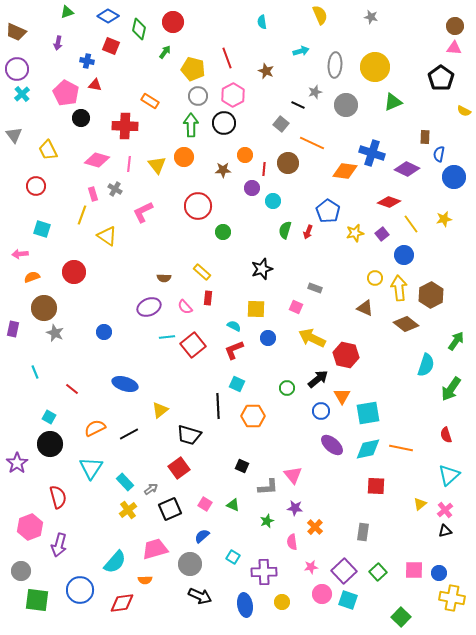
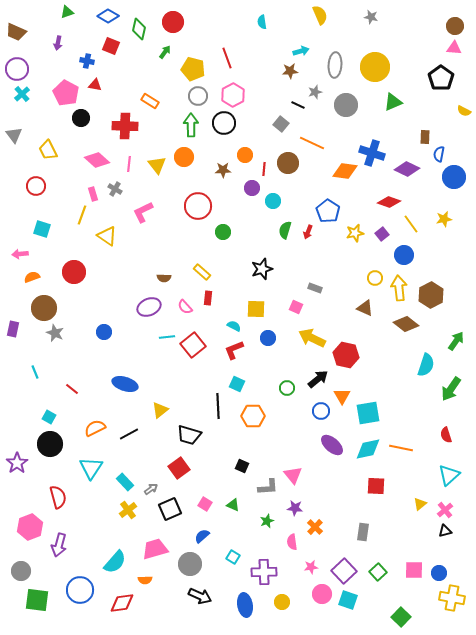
brown star at (266, 71): moved 24 px right; rotated 28 degrees counterclockwise
pink diamond at (97, 160): rotated 25 degrees clockwise
